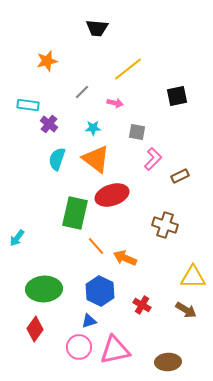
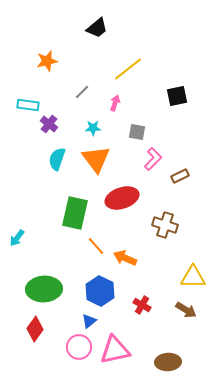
black trapezoid: rotated 45 degrees counterclockwise
pink arrow: rotated 84 degrees counterclockwise
orange triangle: rotated 16 degrees clockwise
red ellipse: moved 10 px right, 3 px down
blue triangle: rotated 21 degrees counterclockwise
